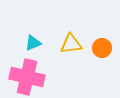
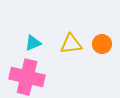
orange circle: moved 4 px up
